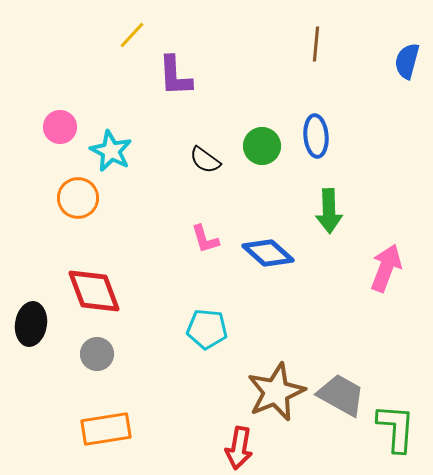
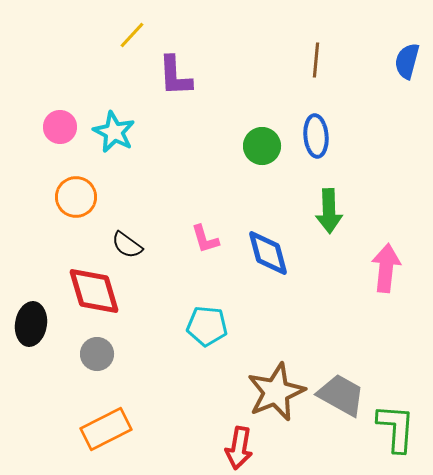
brown line: moved 16 px down
cyan star: moved 3 px right, 19 px up
black semicircle: moved 78 px left, 85 px down
orange circle: moved 2 px left, 1 px up
blue diamond: rotated 33 degrees clockwise
pink arrow: rotated 15 degrees counterclockwise
red diamond: rotated 4 degrees clockwise
cyan pentagon: moved 3 px up
orange rectangle: rotated 18 degrees counterclockwise
